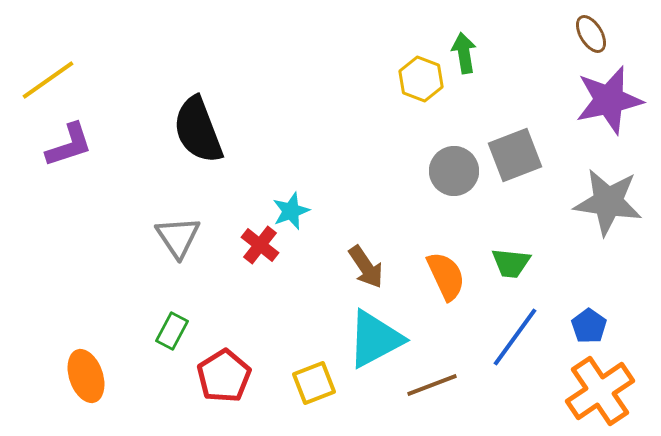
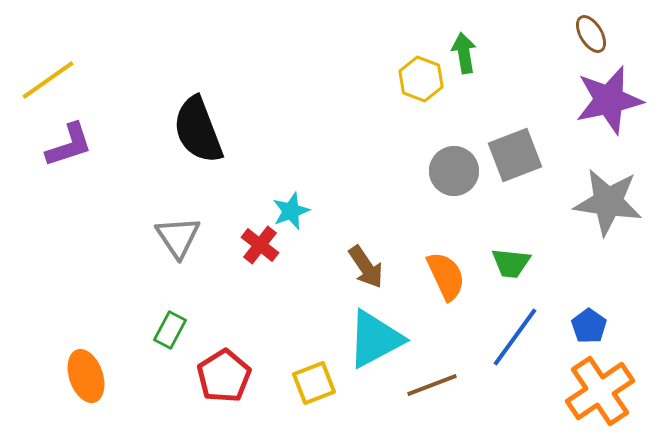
green rectangle: moved 2 px left, 1 px up
